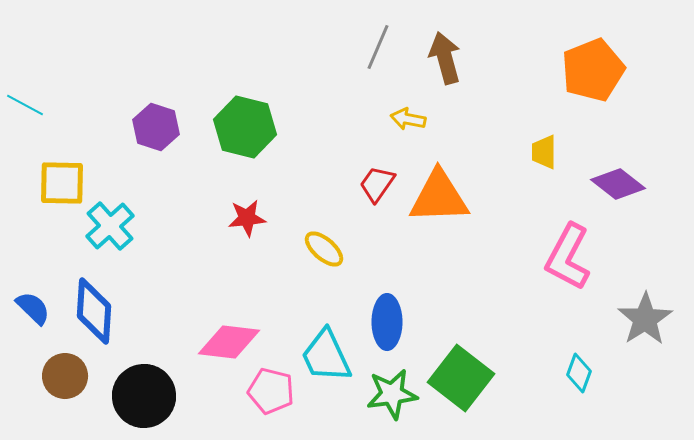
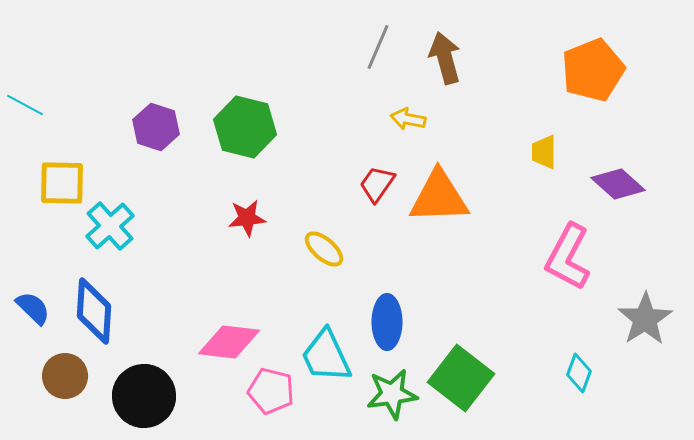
purple diamond: rotated 4 degrees clockwise
